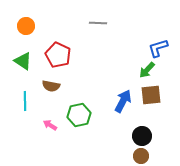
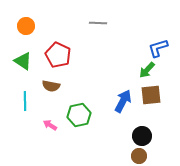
brown circle: moved 2 px left
